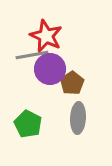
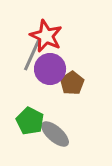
gray line: rotated 56 degrees counterclockwise
gray ellipse: moved 23 px left, 16 px down; rotated 52 degrees counterclockwise
green pentagon: moved 2 px right, 3 px up
